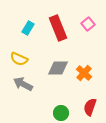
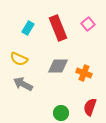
gray diamond: moved 2 px up
orange cross: rotated 21 degrees counterclockwise
